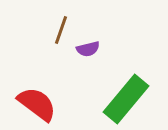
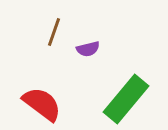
brown line: moved 7 px left, 2 px down
red semicircle: moved 5 px right
